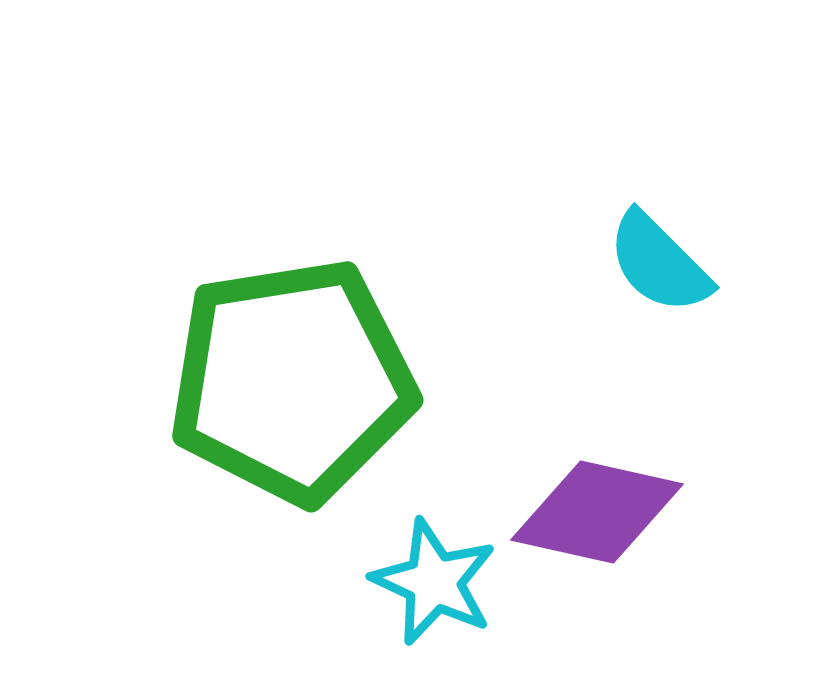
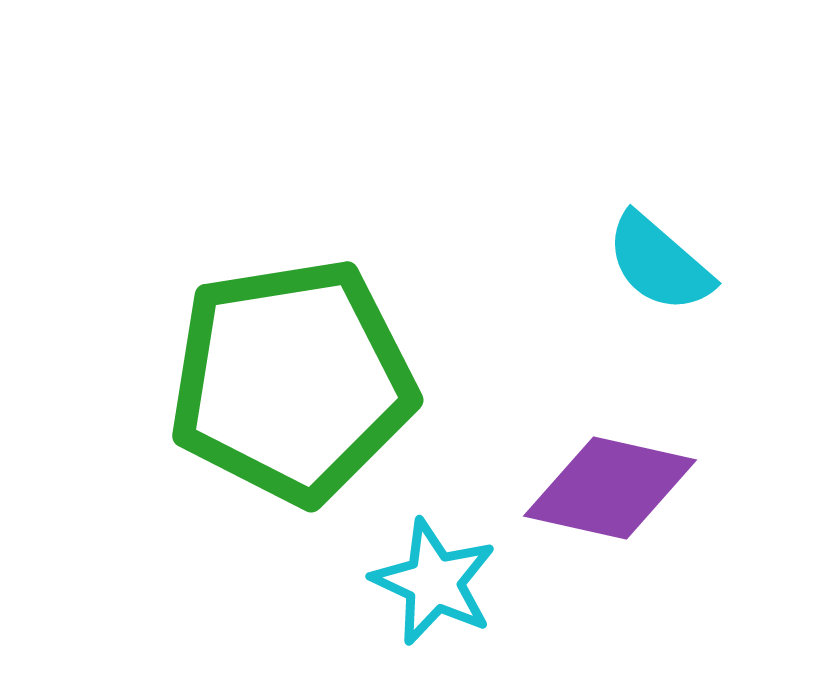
cyan semicircle: rotated 4 degrees counterclockwise
purple diamond: moved 13 px right, 24 px up
